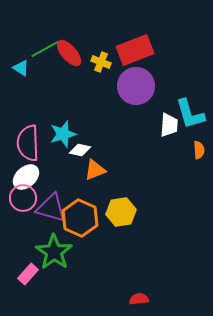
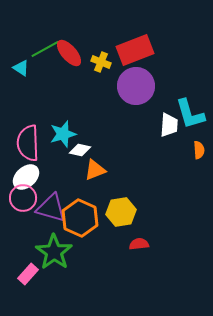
red semicircle: moved 55 px up
